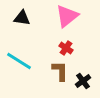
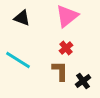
black triangle: rotated 12 degrees clockwise
red cross: rotated 16 degrees clockwise
cyan line: moved 1 px left, 1 px up
